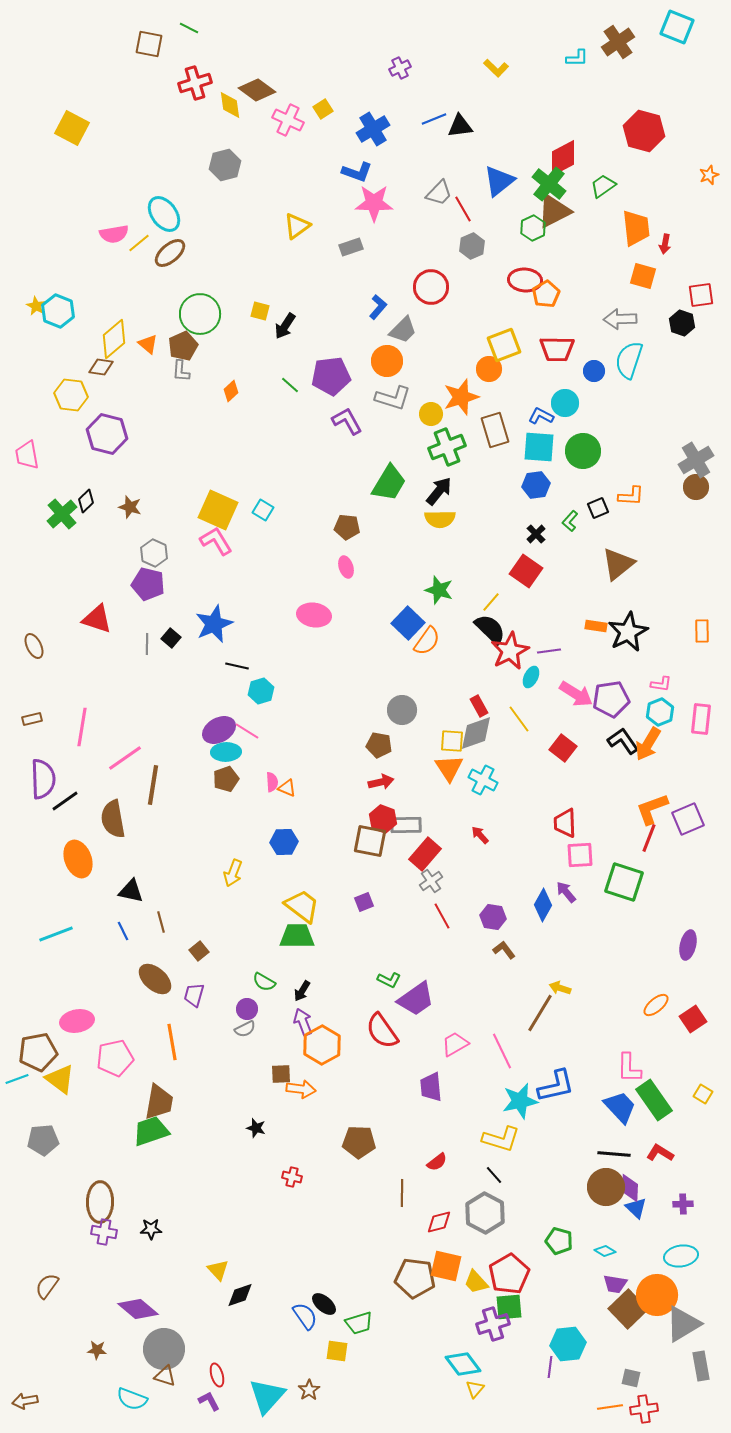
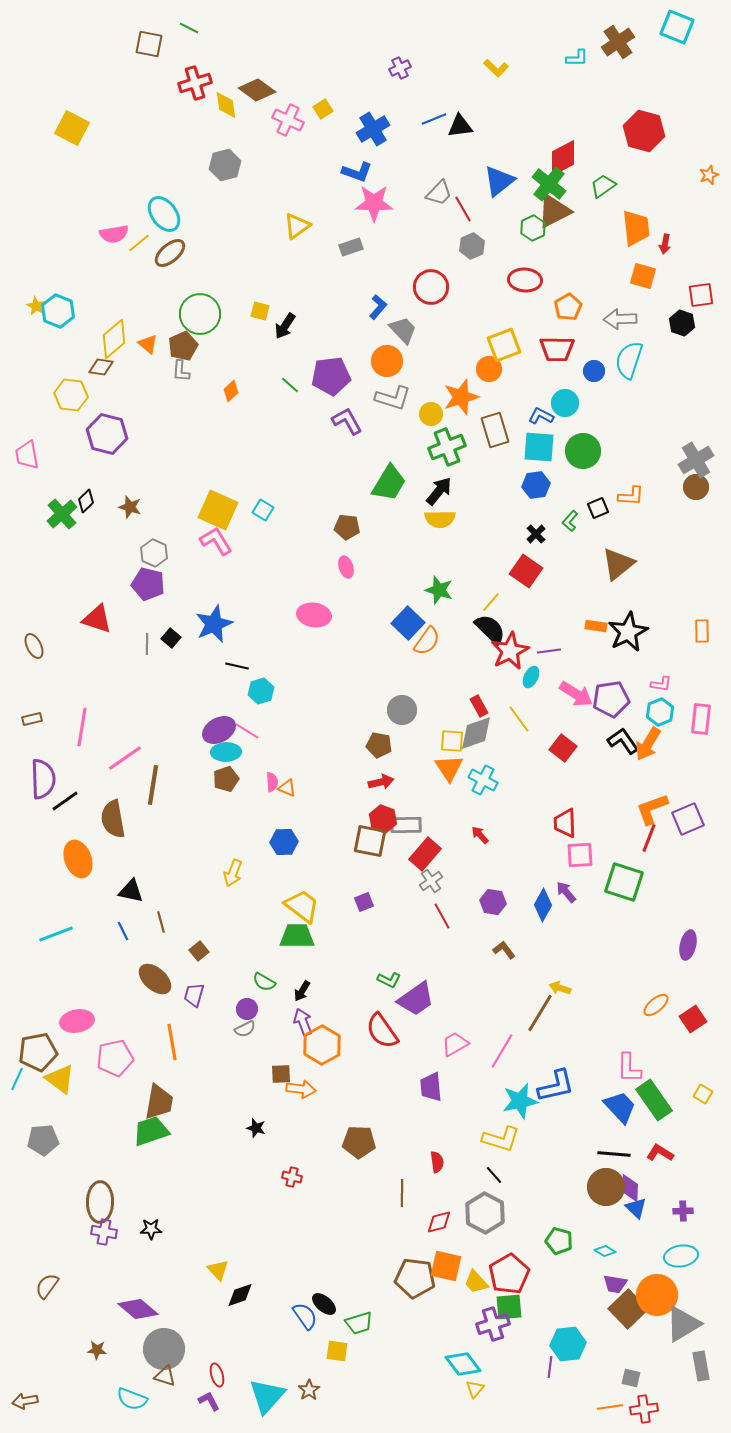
yellow diamond at (230, 105): moved 4 px left
orange pentagon at (546, 294): moved 22 px right, 13 px down
gray trapezoid at (403, 330): rotated 88 degrees counterclockwise
purple hexagon at (493, 917): moved 15 px up
pink line at (502, 1051): rotated 57 degrees clockwise
cyan line at (17, 1079): rotated 45 degrees counterclockwise
red semicircle at (437, 1162): rotated 60 degrees counterclockwise
purple cross at (683, 1204): moved 7 px down
